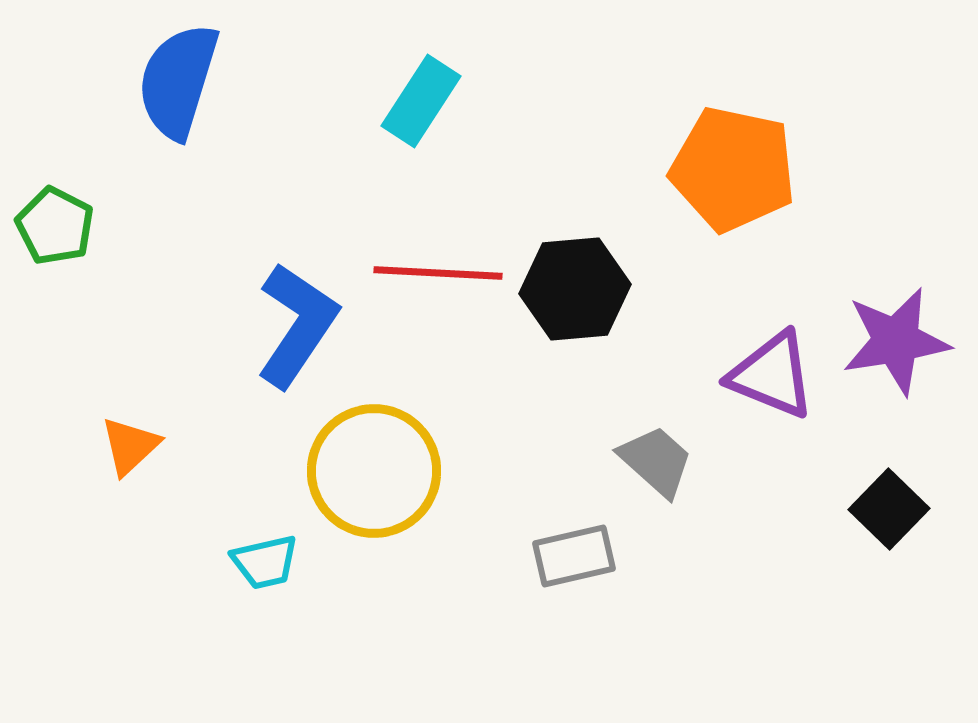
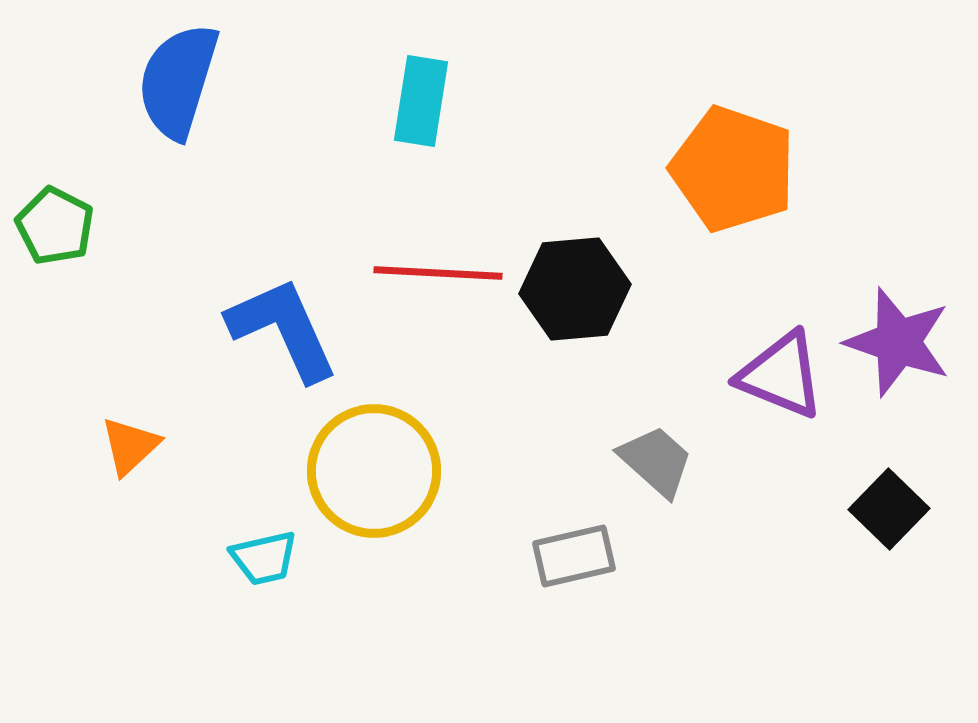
cyan rectangle: rotated 24 degrees counterclockwise
orange pentagon: rotated 7 degrees clockwise
blue L-shape: moved 14 px left, 4 px down; rotated 58 degrees counterclockwise
purple star: moved 2 px right, 1 px down; rotated 28 degrees clockwise
purple triangle: moved 9 px right
cyan trapezoid: moved 1 px left, 4 px up
